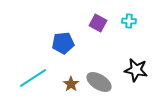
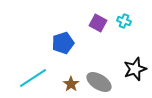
cyan cross: moved 5 px left; rotated 16 degrees clockwise
blue pentagon: rotated 10 degrees counterclockwise
black star: moved 1 px left, 1 px up; rotated 30 degrees counterclockwise
